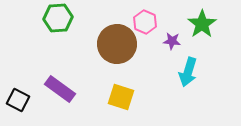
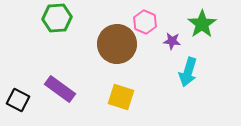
green hexagon: moved 1 px left
